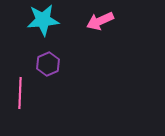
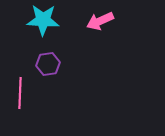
cyan star: rotated 8 degrees clockwise
purple hexagon: rotated 15 degrees clockwise
